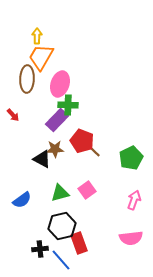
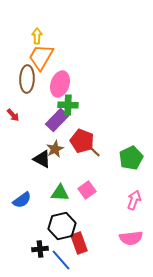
brown star: rotated 24 degrees counterclockwise
green triangle: rotated 18 degrees clockwise
